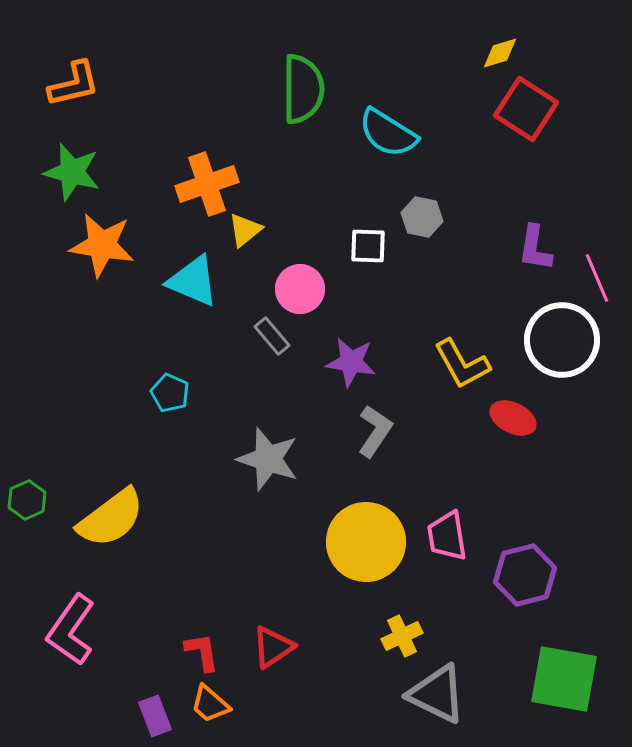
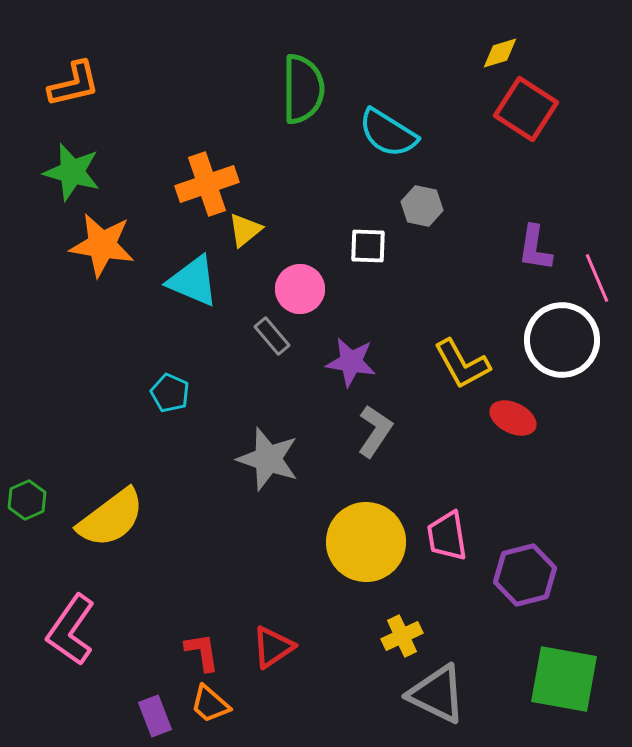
gray hexagon: moved 11 px up
